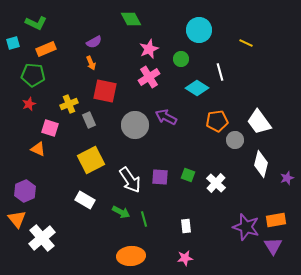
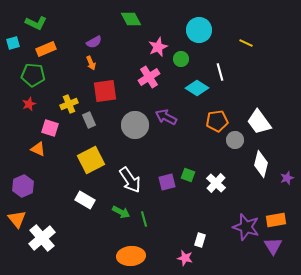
pink star at (149, 49): moved 9 px right, 2 px up
red square at (105, 91): rotated 20 degrees counterclockwise
purple square at (160, 177): moved 7 px right, 5 px down; rotated 18 degrees counterclockwise
purple hexagon at (25, 191): moved 2 px left, 5 px up
white rectangle at (186, 226): moved 14 px right, 14 px down; rotated 24 degrees clockwise
pink star at (185, 258): rotated 21 degrees clockwise
